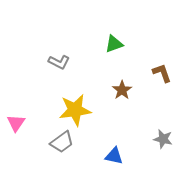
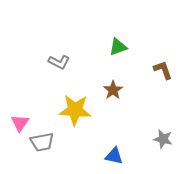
green triangle: moved 4 px right, 3 px down
brown L-shape: moved 1 px right, 3 px up
brown star: moved 9 px left
yellow star: rotated 12 degrees clockwise
pink triangle: moved 4 px right
gray trapezoid: moved 20 px left; rotated 25 degrees clockwise
